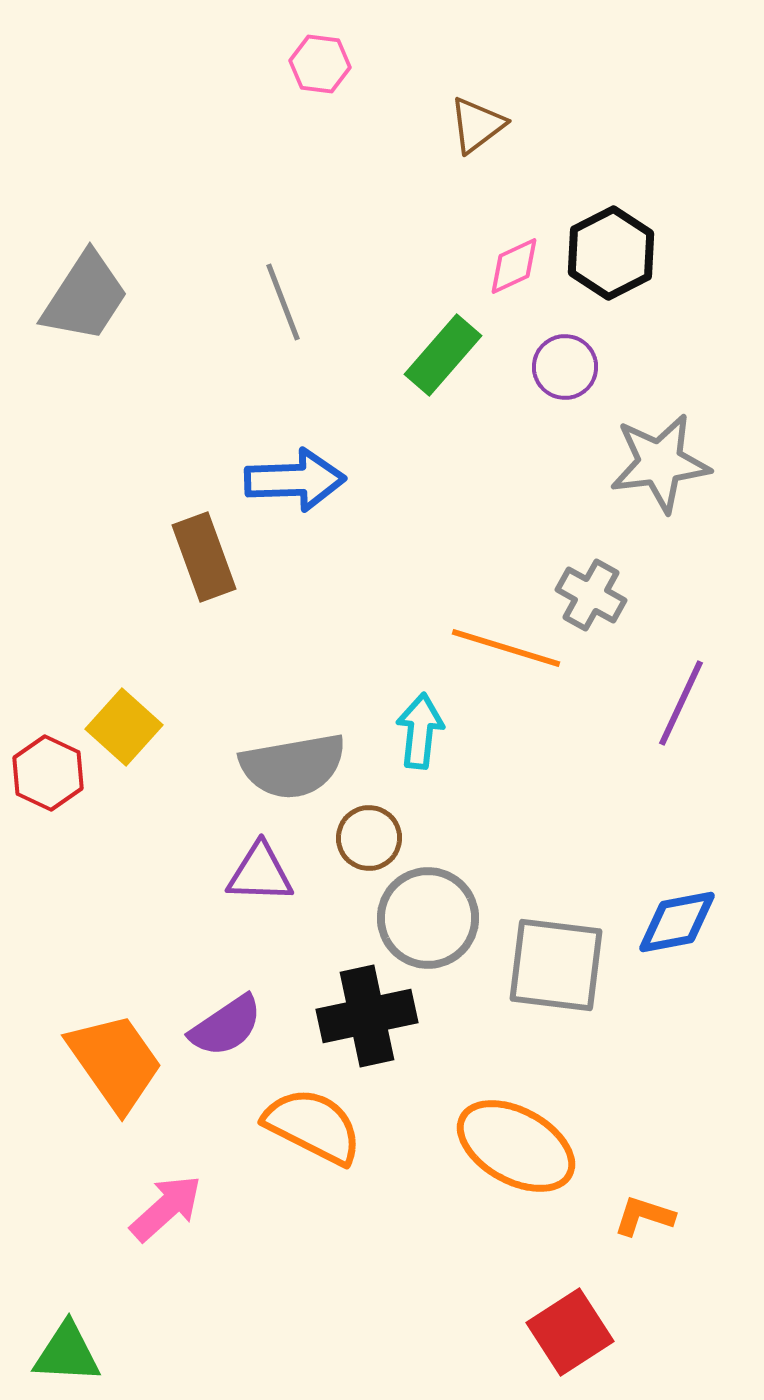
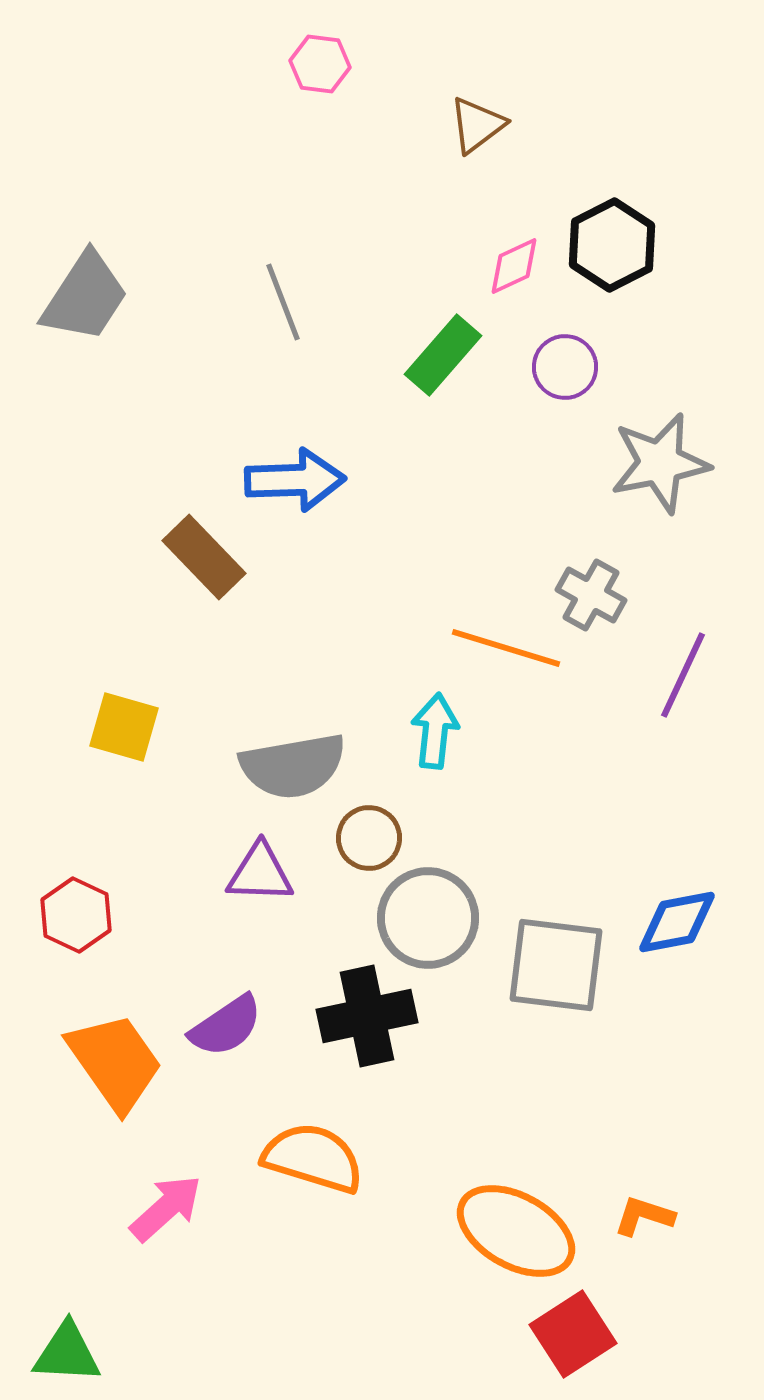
black hexagon: moved 1 px right, 8 px up
gray star: rotated 4 degrees counterclockwise
brown rectangle: rotated 24 degrees counterclockwise
purple line: moved 2 px right, 28 px up
yellow square: rotated 26 degrees counterclockwise
cyan arrow: moved 15 px right
red hexagon: moved 28 px right, 142 px down
orange semicircle: moved 32 px down; rotated 10 degrees counterclockwise
orange ellipse: moved 85 px down
red square: moved 3 px right, 2 px down
